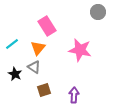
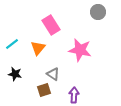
pink rectangle: moved 4 px right, 1 px up
gray triangle: moved 19 px right, 7 px down
black star: rotated 16 degrees counterclockwise
